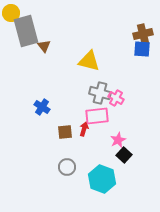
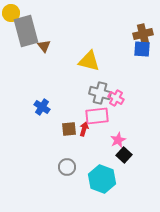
brown square: moved 4 px right, 3 px up
